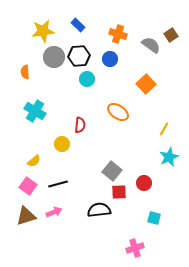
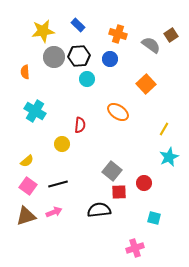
yellow semicircle: moved 7 px left
